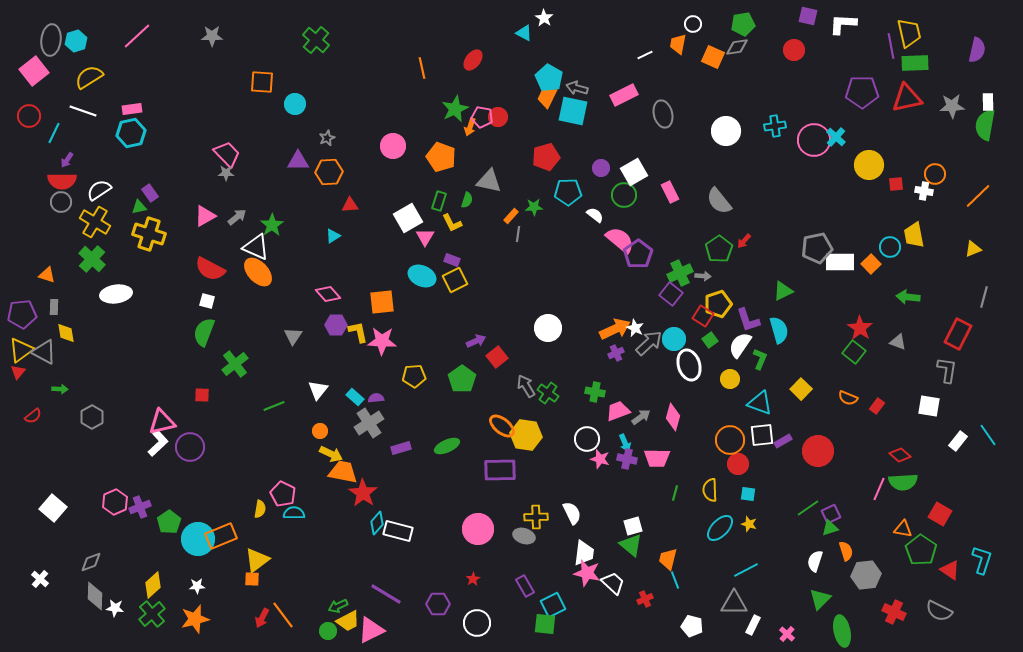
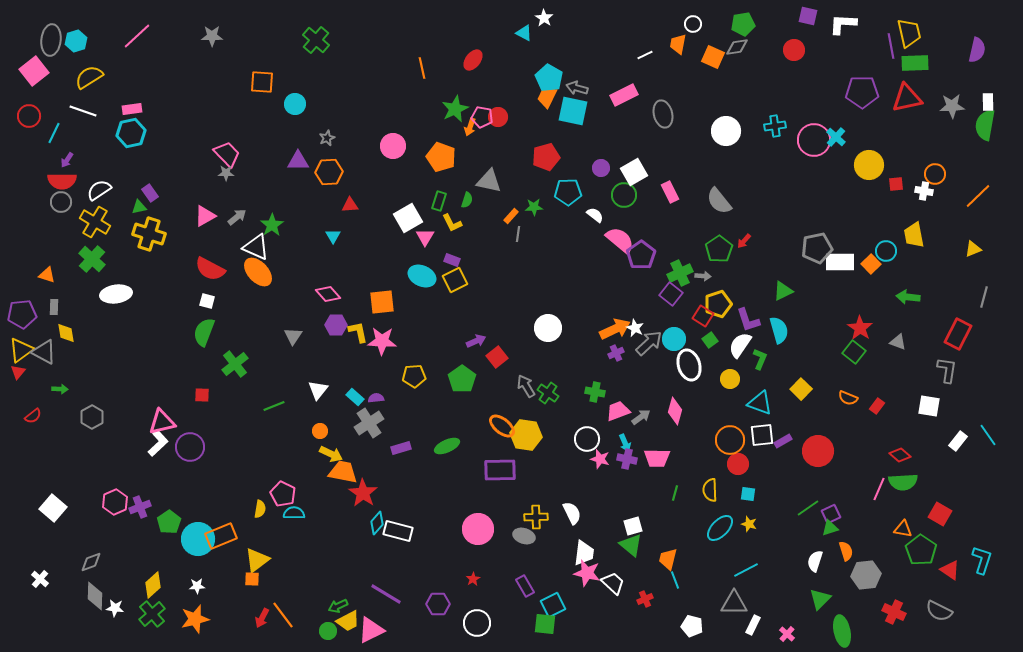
cyan triangle at (333, 236): rotated 28 degrees counterclockwise
cyan circle at (890, 247): moved 4 px left, 4 px down
purple pentagon at (638, 254): moved 3 px right, 1 px down
pink diamond at (673, 417): moved 2 px right, 6 px up
